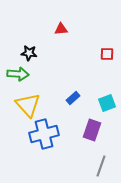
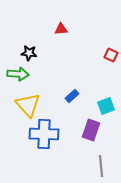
red square: moved 4 px right, 1 px down; rotated 24 degrees clockwise
blue rectangle: moved 1 px left, 2 px up
cyan square: moved 1 px left, 3 px down
purple rectangle: moved 1 px left
blue cross: rotated 16 degrees clockwise
gray line: rotated 25 degrees counterclockwise
